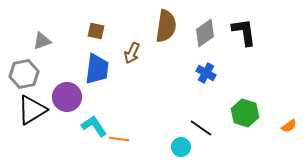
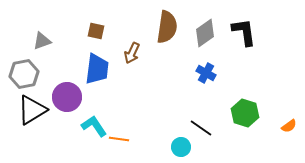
brown semicircle: moved 1 px right, 1 px down
